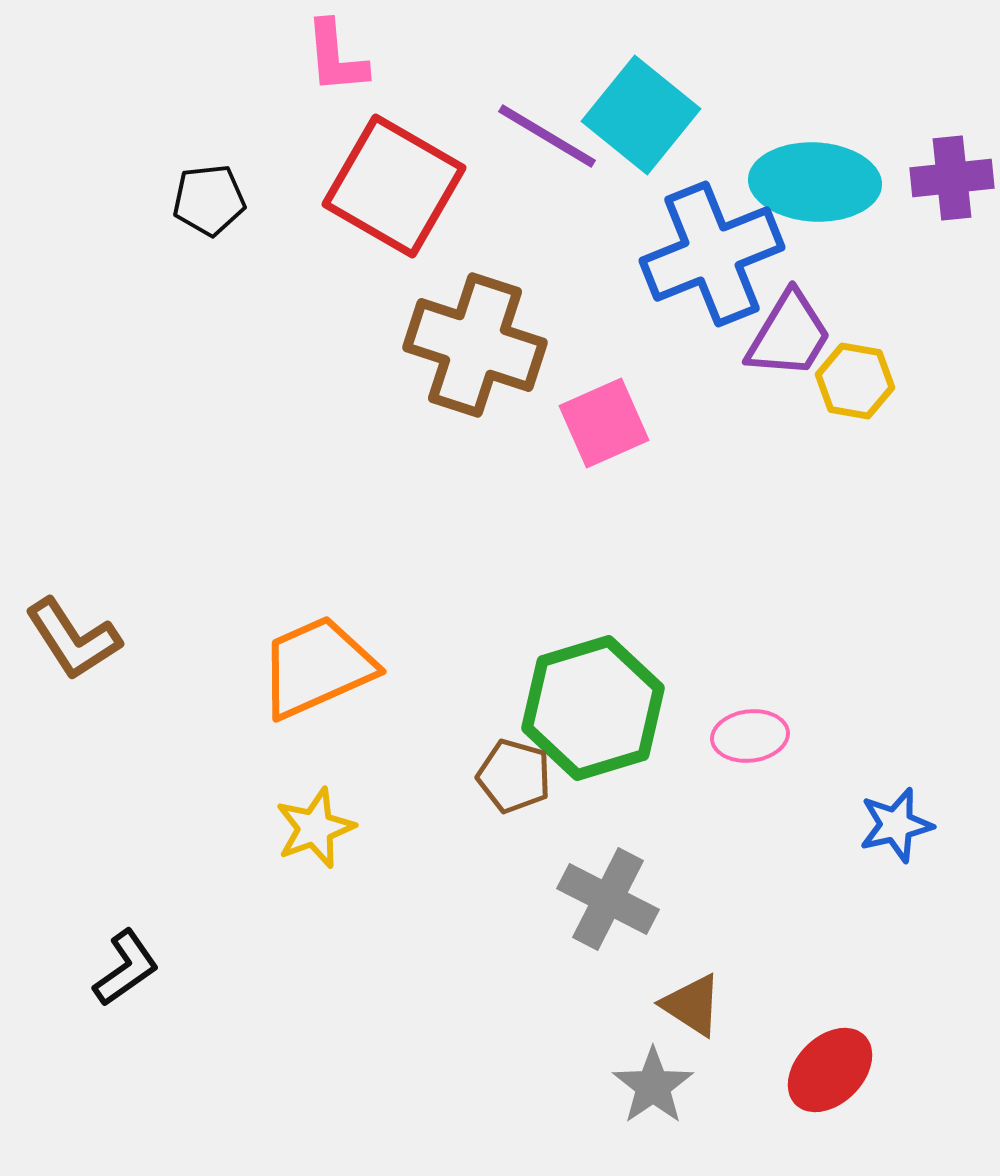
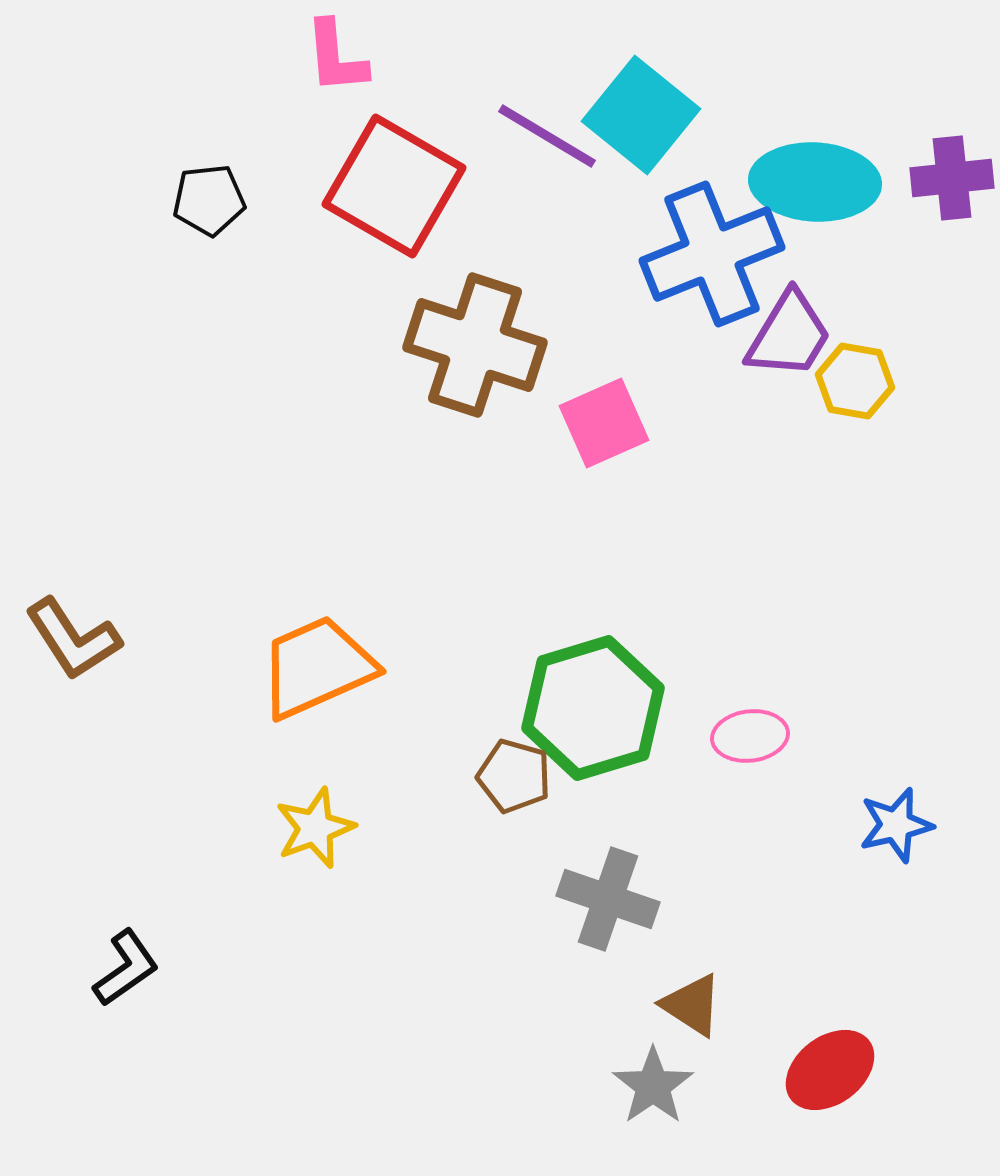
gray cross: rotated 8 degrees counterclockwise
red ellipse: rotated 8 degrees clockwise
